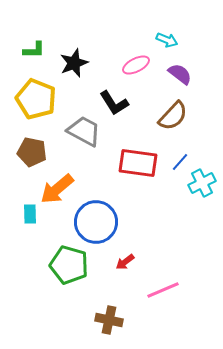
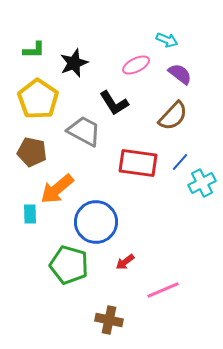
yellow pentagon: moved 2 px right; rotated 12 degrees clockwise
